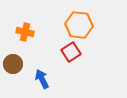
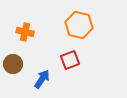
orange hexagon: rotated 8 degrees clockwise
red square: moved 1 px left, 8 px down; rotated 12 degrees clockwise
blue arrow: rotated 60 degrees clockwise
